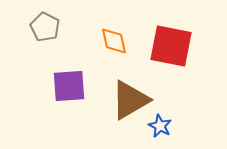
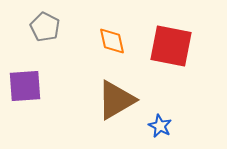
orange diamond: moved 2 px left
purple square: moved 44 px left
brown triangle: moved 14 px left
